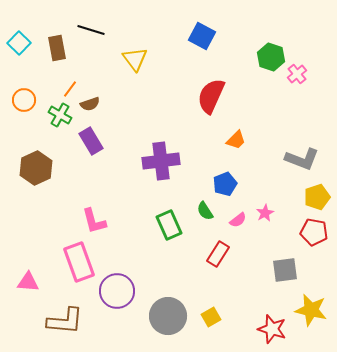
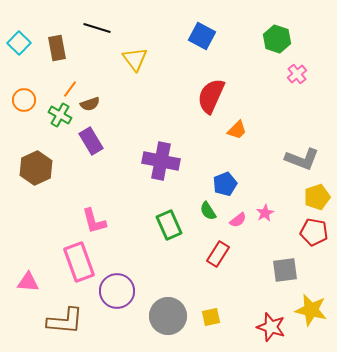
black line: moved 6 px right, 2 px up
green hexagon: moved 6 px right, 18 px up
orange trapezoid: moved 1 px right, 10 px up
purple cross: rotated 18 degrees clockwise
green semicircle: moved 3 px right
yellow square: rotated 18 degrees clockwise
red star: moved 1 px left, 2 px up
